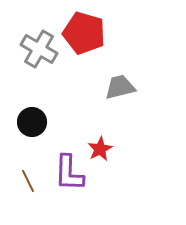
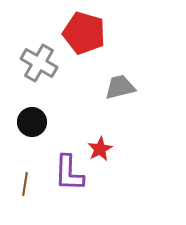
gray cross: moved 14 px down
brown line: moved 3 px left, 3 px down; rotated 35 degrees clockwise
